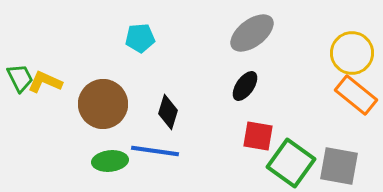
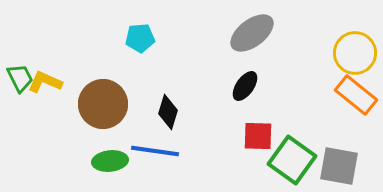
yellow circle: moved 3 px right
red square: rotated 8 degrees counterclockwise
green square: moved 1 px right, 3 px up
